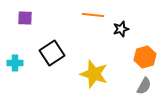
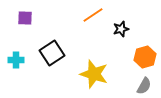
orange line: rotated 40 degrees counterclockwise
cyan cross: moved 1 px right, 3 px up
